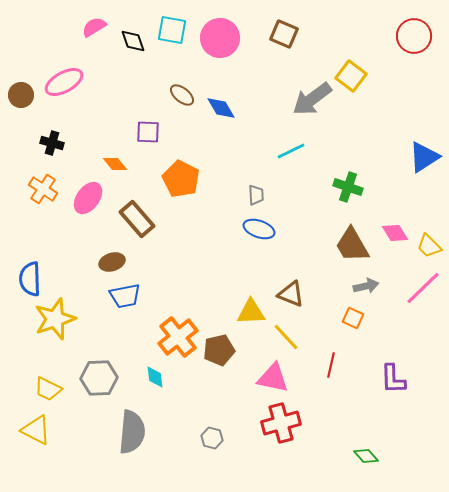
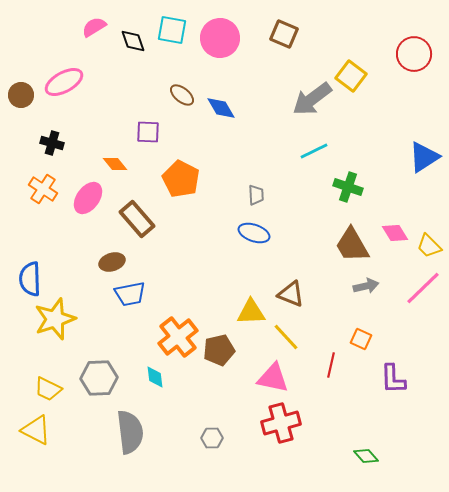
red circle at (414, 36): moved 18 px down
cyan line at (291, 151): moved 23 px right
blue ellipse at (259, 229): moved 5 px left, 4 px down
blue trapezoid at (125, 296): moved 5 px right, 2 px up
orange square at (353, 318): moved 8 px right, 21 px down
gray semicircle at (132, 432): moved 2 px left; rotated 12 degrees counterclockwise
gray hexagon at (212, 438): rotated 15 degrees counterclockwise
